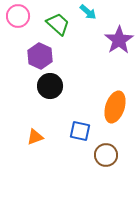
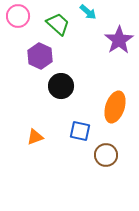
black circle: moved 11 px right
